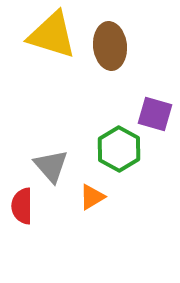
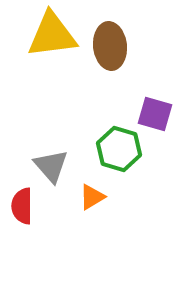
yellow triangle: rotated 24 degrees counterclockwise
green hexagon: rotated 12 degrees counterclockwise
